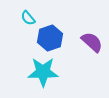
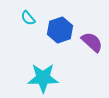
blue hexagon: moved 10 px right, 8 px up
cyan star: moved 6 px down
